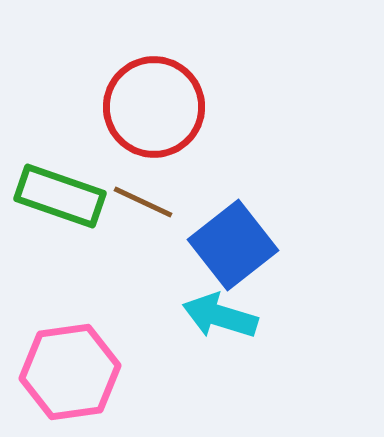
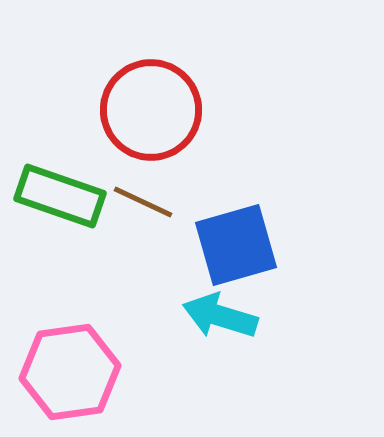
red circle: moved 3 px left, 3 px down
blue square: moved 3 px right; rotated 22 degrees clockwise
